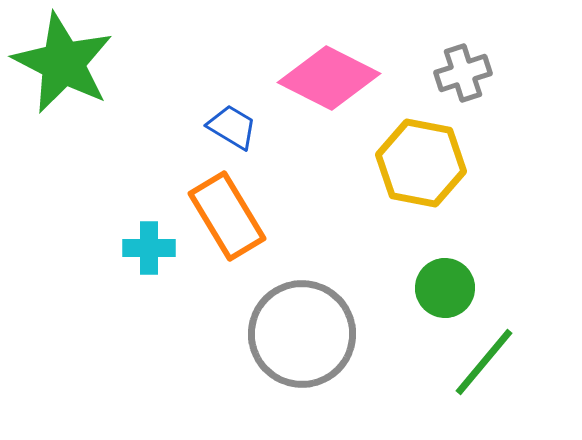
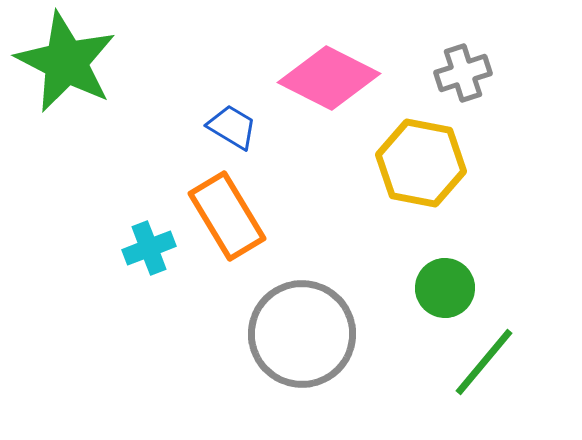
green star: moved 3 px right, 1 px up
cyan cross: rotated 21 degrees counterclockwise
